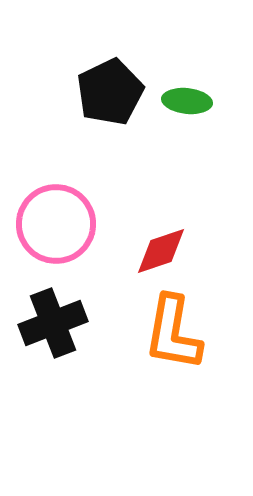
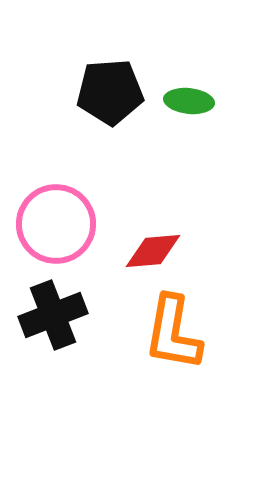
black pentagon: rotated 22 degrees clockwise
green ellipse: moved 2 px right
red diamond: moved 8 px left; rotated 14 degrees clockwise
black cross: moved 8 px up
